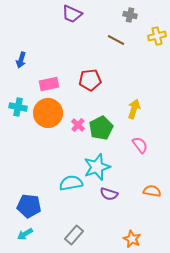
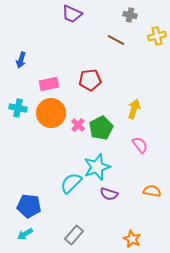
cyan cross: moved 1 px down
orange circle: moved 3 px right
cyan semicircle: rotated 35 degrees counterclockwise
